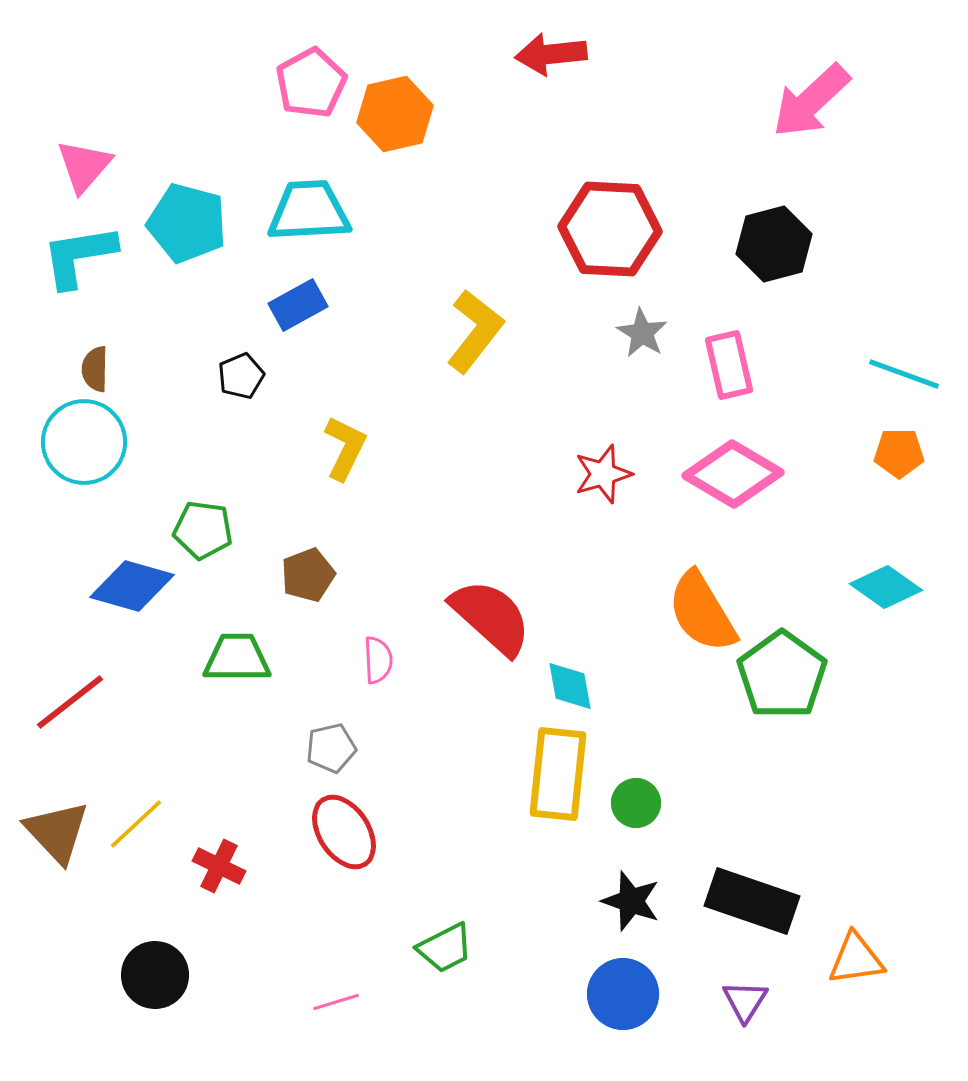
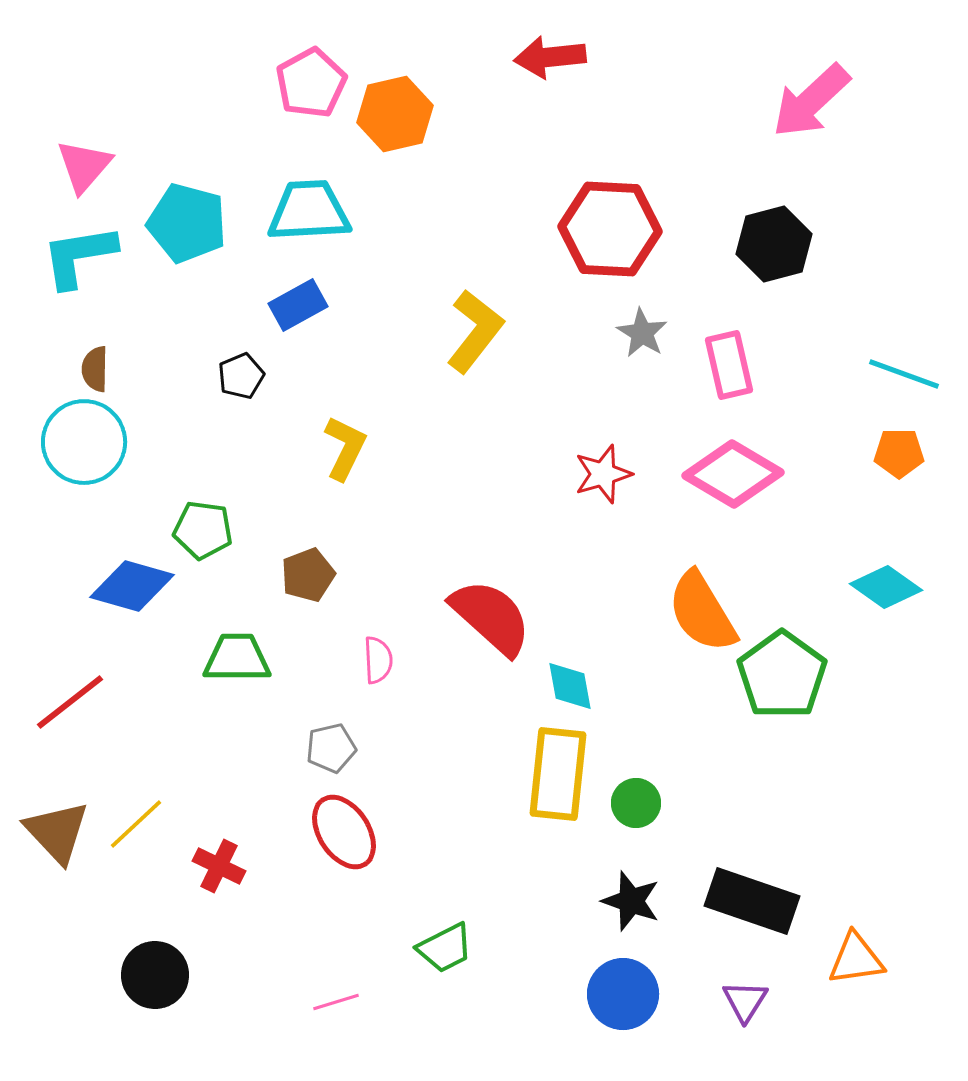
red arrow at (551, 54): moved 1 px left, 3 px down
